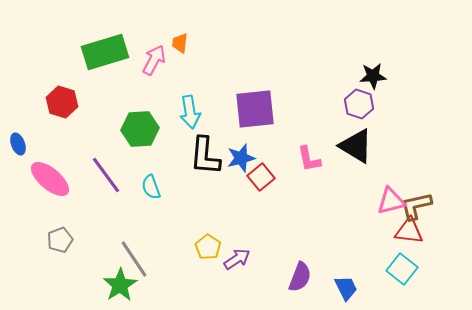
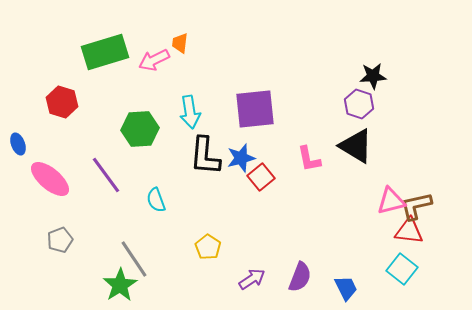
pink arrow: rotated 144 degrees counterclockwise
cyan semicircle: moved 5 px right, 13 px down
purple arrow: moved 15 px right, 20 px down
